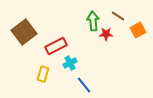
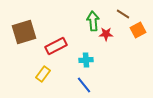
brown line: moved 5 px right, 2 px up
brown square: rotated 20 degrees clockwise
cyan cross: moved 16 px right, 3 px up; rotated 24 degrees clockwise
yellow rectangle: rotated 21 degrees clockwise
